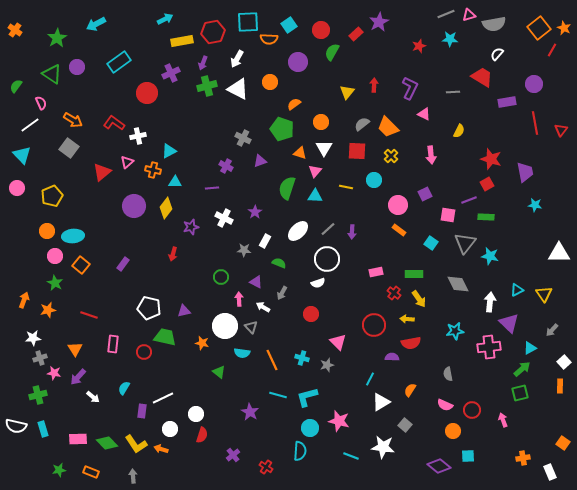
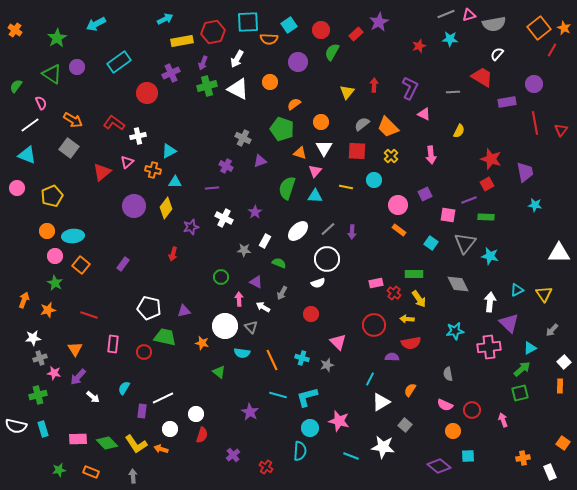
cyan triangle at (22, 155): moved 5 px right; rotated 24 degrees counterclockwise
pink rectangle at (376, 272): moved 11 px down
